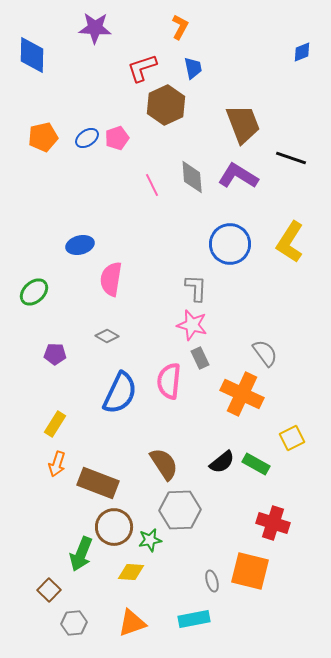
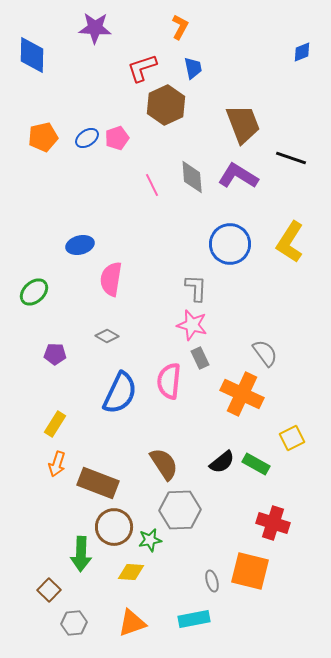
green arrow at (81, 554): rotated 20 degrees counterclockwise
